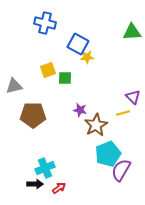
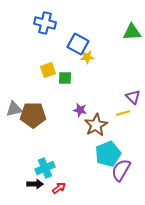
gray triangle: moved 23 px down
